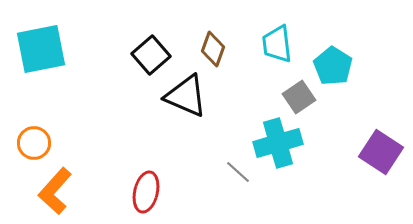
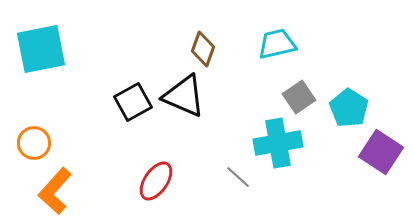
cyan trapezoid: rotated 84 degrees clockwise
brown diamond: moved 10 px left
black square: moved 18 px left, 47 px down; rotated 12 degrees clockwise
cyan pentagon: moved 16 px right, 42 px down
black triangle: moved 2 px left
cyan cross: rotated 6 degrees clockwise
gray line: moved 5 px down
red ellipse: moved 10 px right, 11 px up; rotated 21 degrees clockwise
